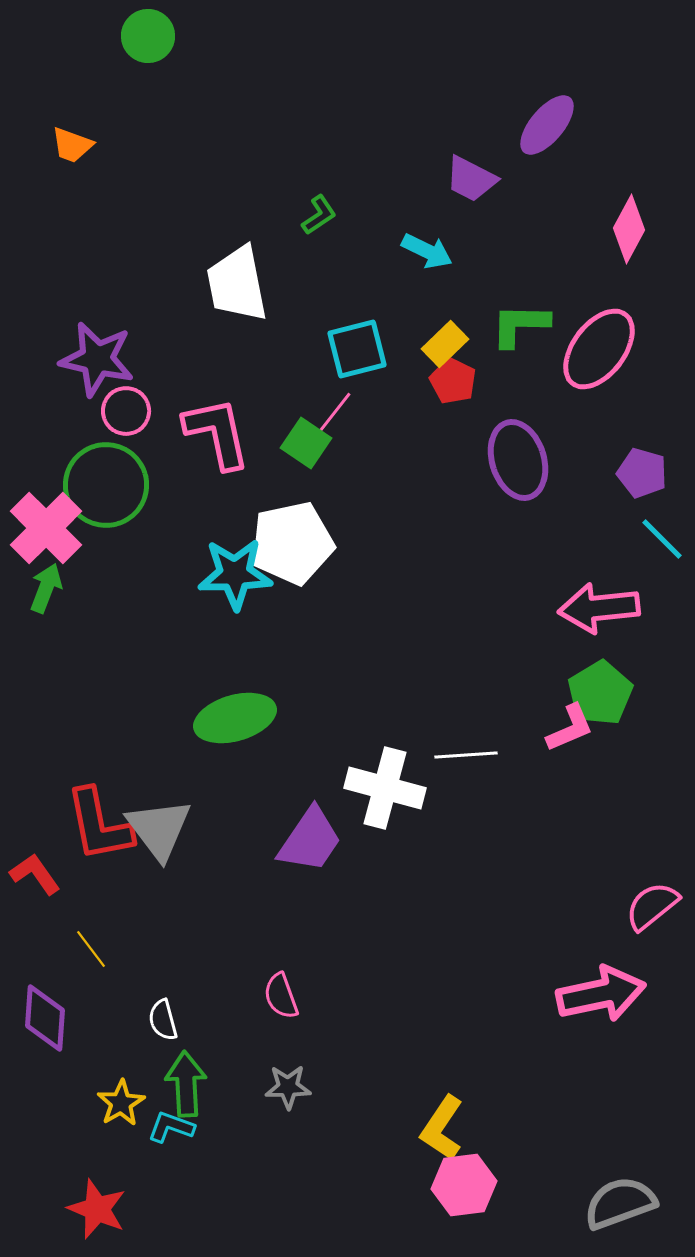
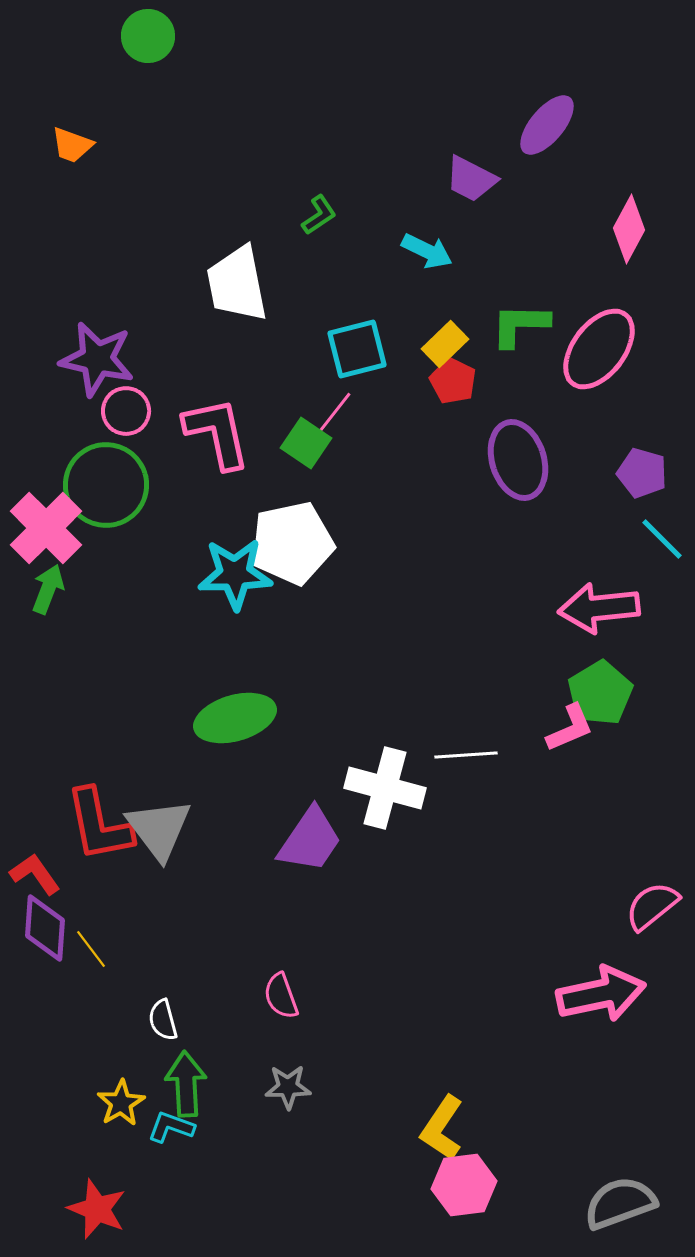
green arrow at (46, 588): moved 2 px right, 1 px down
purple diamond at (45, 1018): moved 90 px up
